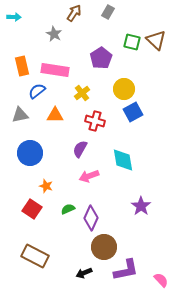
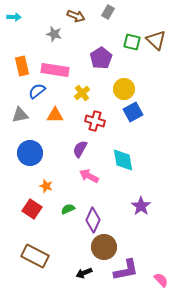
brown arrow: moved 2 px right, 3 px down; rotated 78 degrees clockwise
gray star: rotated 14 degrees counterclockwise
pink arrow: rotated 48 degrees clockwise
purple diamond: moved 2 px right, 2 px down
